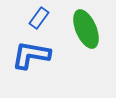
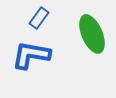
green ellipse: moved 6 px right, 5 px down
